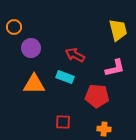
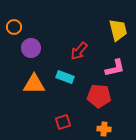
red arrow: moved 4 px right, 4 px up; rotated 78 degrees counterclockwise
red pentagon: moved 2 px right
red square: rotated 21 degrees counterclockwise
